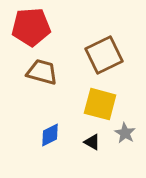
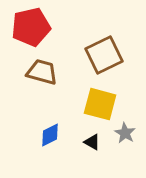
red pentagon: rotated 9 degrees counterclockwise
